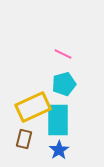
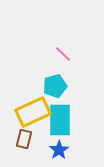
pink line: rotated 18 degrees clockwise
cyan pentagon: moved 9 px left, 2 px down
yellow rectangle: moved 5 px down
cyan rectangle: moved 2 px right
